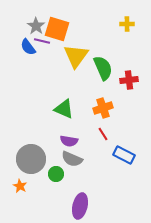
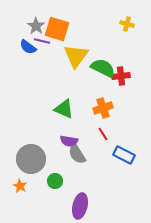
yellow cross: rotated 16 degrees clockwise
blue semicircle: rotated 18 degrees counterclockwise
green semicircle: rotated 40 degrees counterclockwise
red cross: moved 8 px left, 4 px up
gray semicircle: moved 5 px right, 5 px up; rotated 35 degrees clockwise
green circle: moved 1 px left, 7 px down
